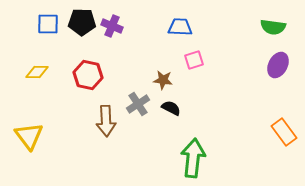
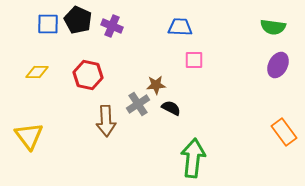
black pentagon: moved 4 px left, 2 px up; rotated 24 degrees clockwise
pink square: rotated 18 degrees clockwise
brown star: moved 7 px left, 5 px down; rotated 12 degrees counterclockwise
